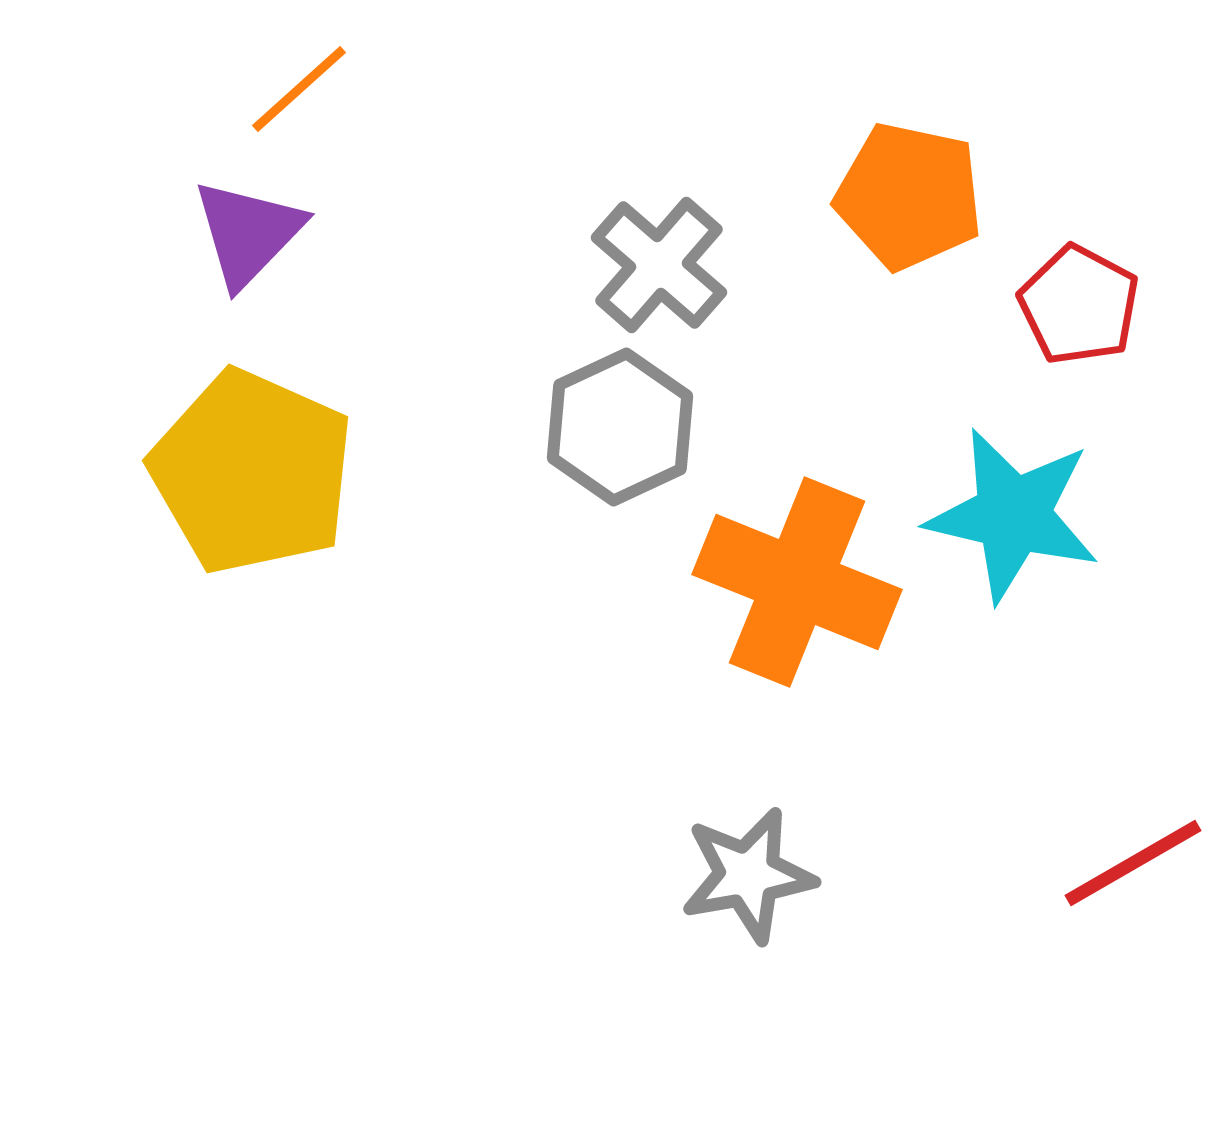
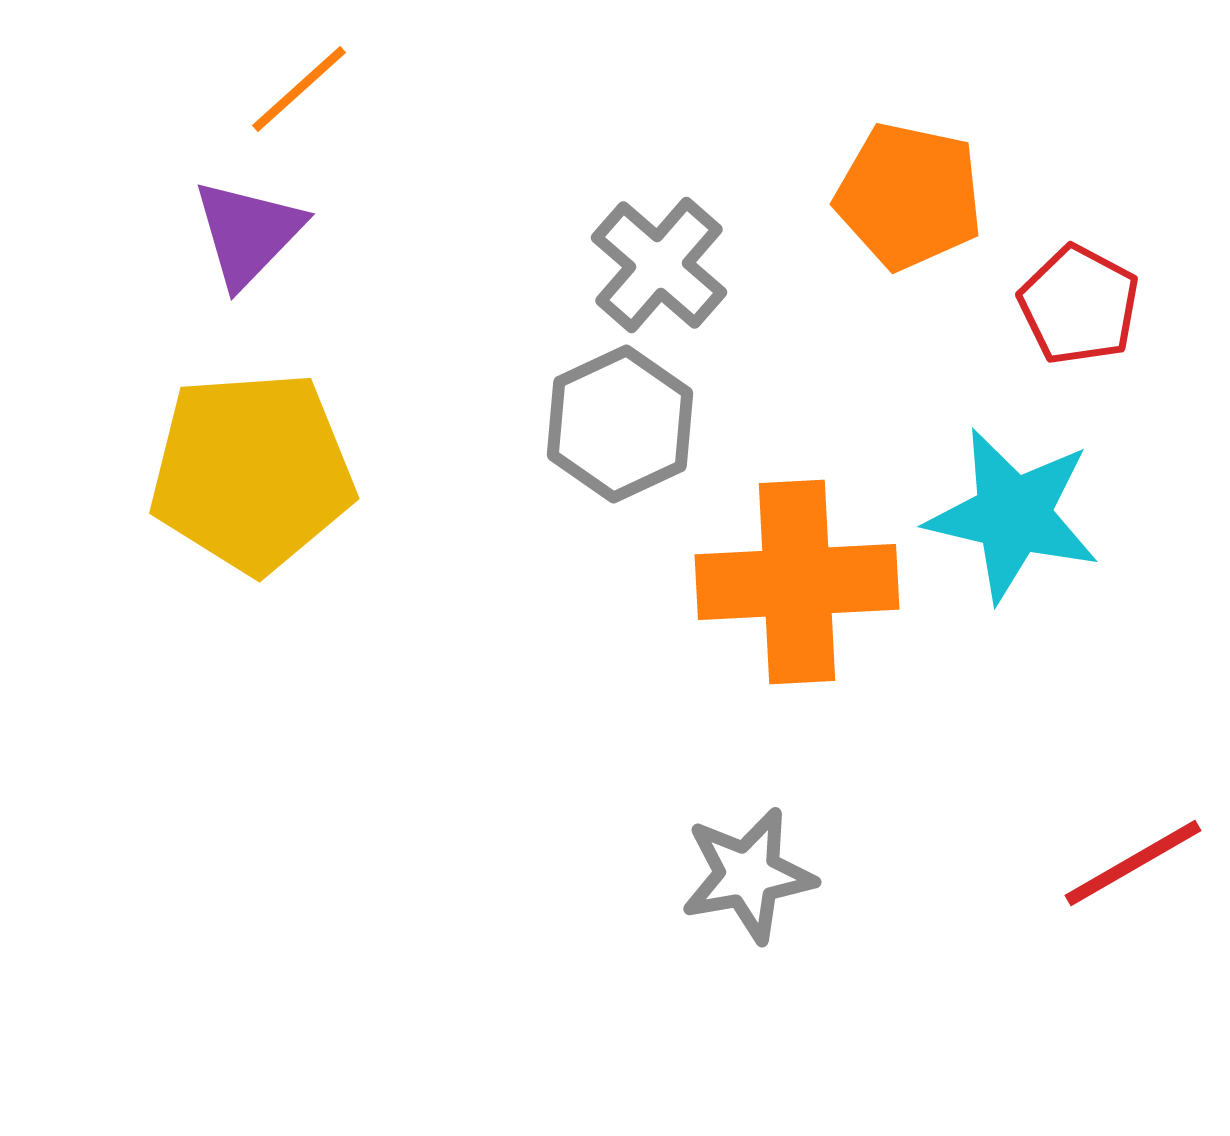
gray hexagon: moved 3 px up
yellow pentagon: rotated 28 degrees counterclockwise
orange cross: rotated 25 degrees counterclockwise
